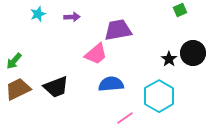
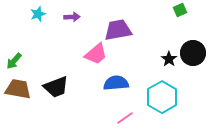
blue semicircle: moved 5 px right, 1 px up
brown trapezoid: rotated 36 degrees clockwise
cyan hexagon: moved 3 px right, 1 px down
